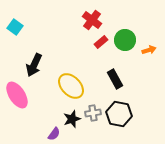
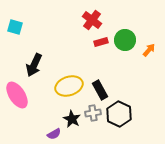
cyan square: rotated 21 degrees counterclockwise
red rectangle: rotated 24 degrees clockwise
orange arrow: rotated 32 degrees counterclockwise
black rectangle: moved 15 px left, 11 px down
yellow ellipse: moved 2 px left; rotated 64 degrees counterclockwise
black hexagon: rotated 15 degrees clockwise
black star: rotated 24 degrees counterclockwise
purple semicircle: rotated 24 degrees clockwise
